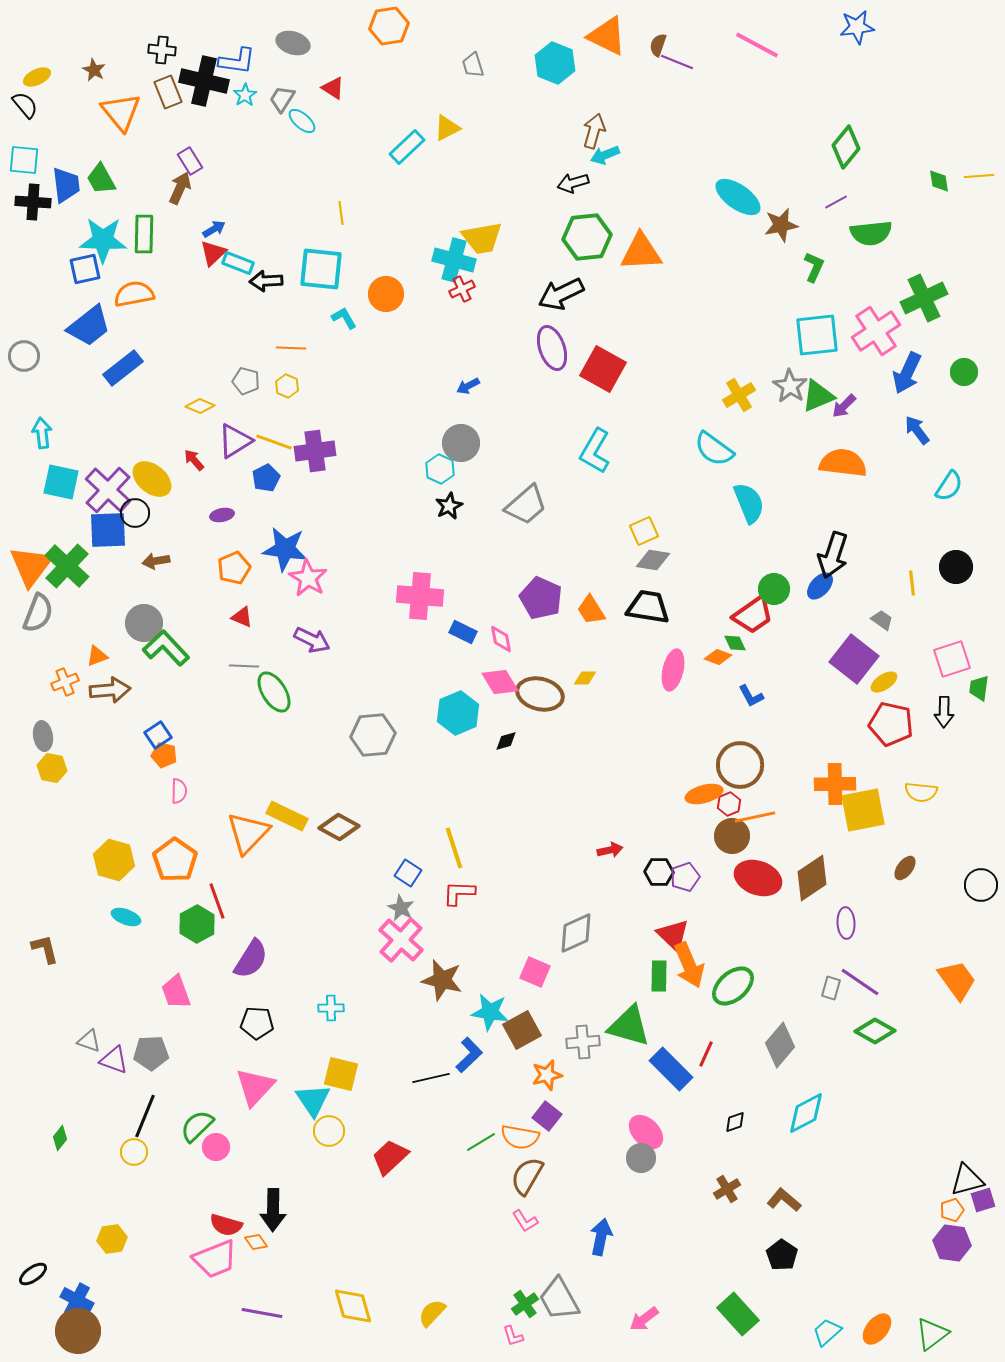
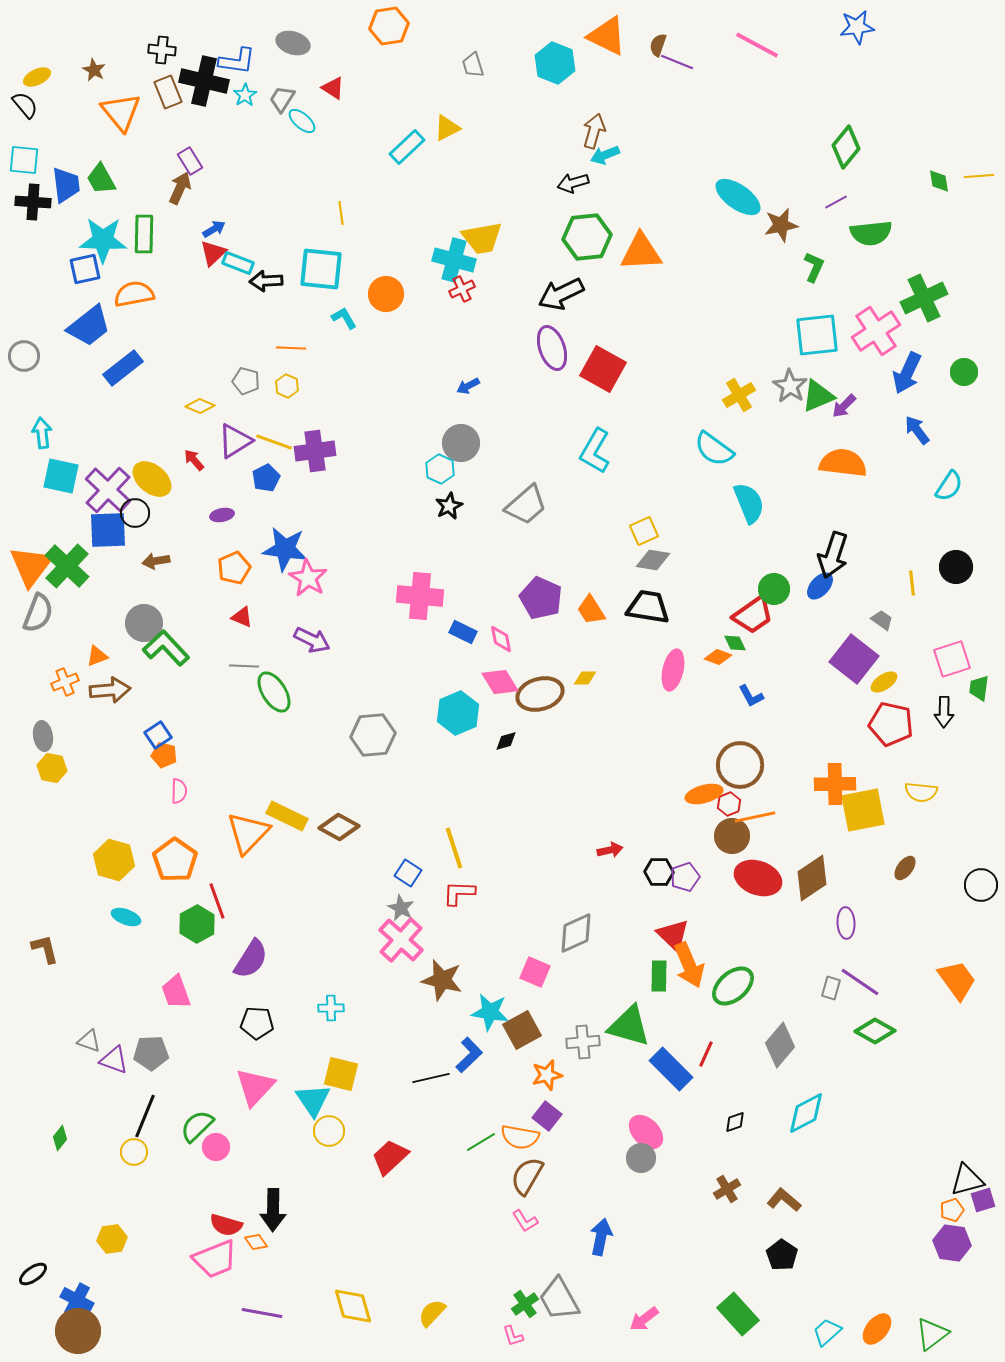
cyan square at (61, 482): moved 6 px up
brown ellipse at (540, 694): rotated 30 degrees counterclockwise
